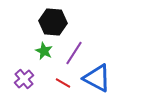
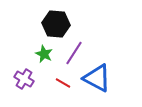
black hexagon: moved 3 px right, 2 px down
green star: moved 3 px down
purple cross: rotated 18 degrees counterclockwise
